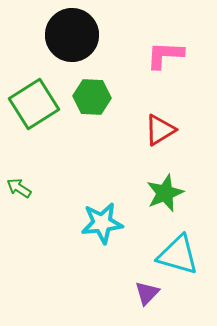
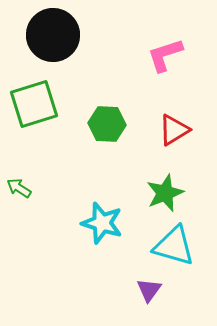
black circle: moved 19 px left
pink L-shape: rotated 21 degrees counterclockwise
green hexagon: moved 15 px right, 27 px down
green square: rotated 15 degrees clockwise
red triangle: moved 14 px right
cyan star: rotated 24 degrees clockwise
cyan triangle: moved 4 px left, 9 px up
purple triangle: moved 2 px right, 3 px up; rotated 8 degrees counterclockwise
